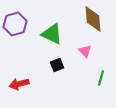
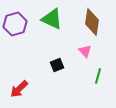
brown diamond: moved 1 px left, 3 px down; rotated 12 degrees clockwise
green triangle: moved 15 px up
green line: moved 3 px left, 2 px up
red arrow: moved 5 px down; rotated 30 degrees counterclockwise
